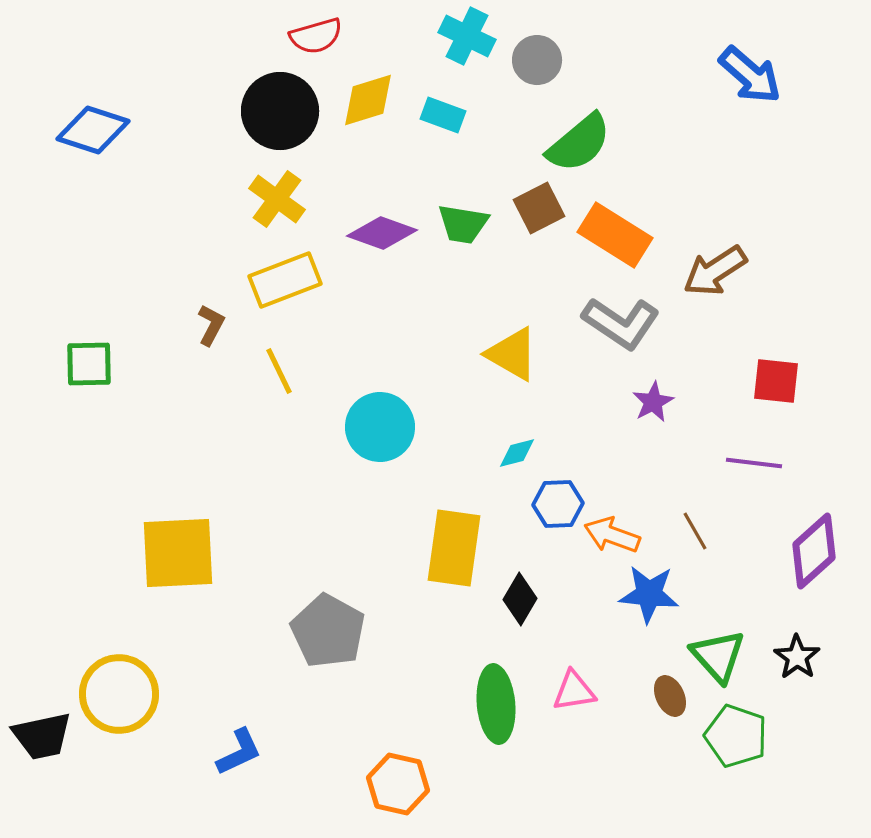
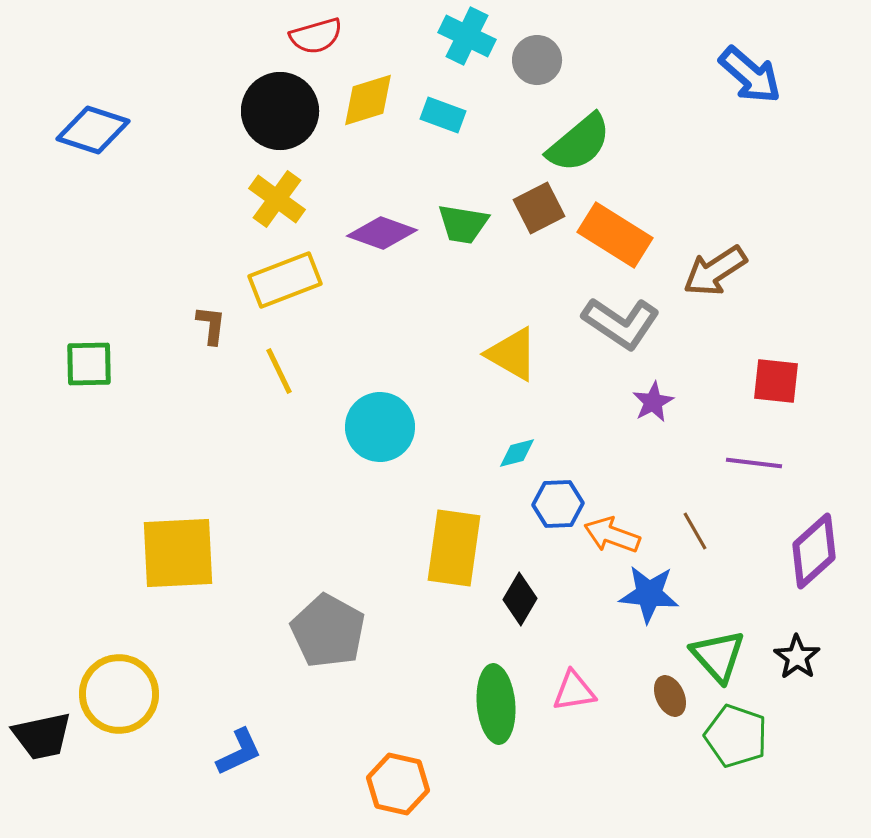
brown L-shape at (211, 325): rotated 21 degrees counterclockwise
